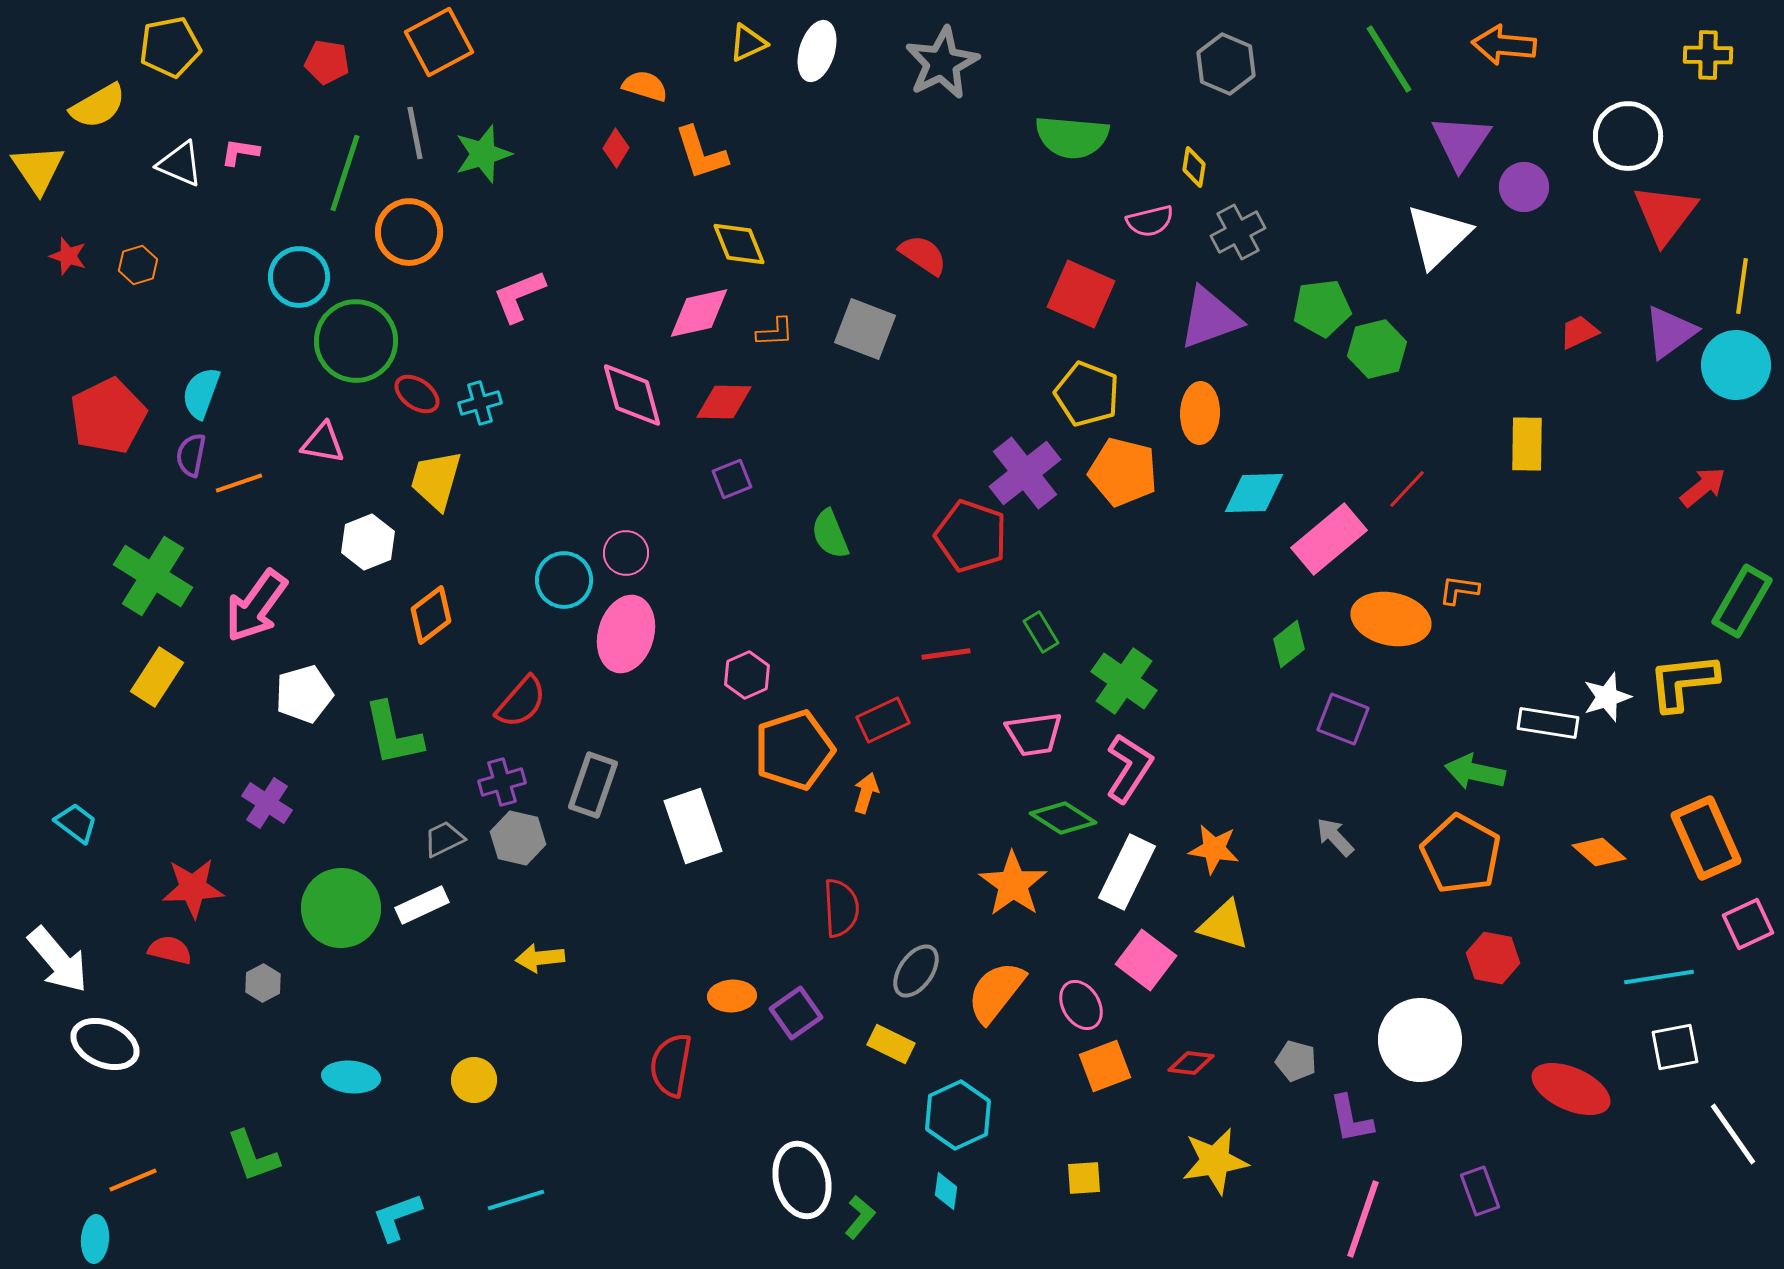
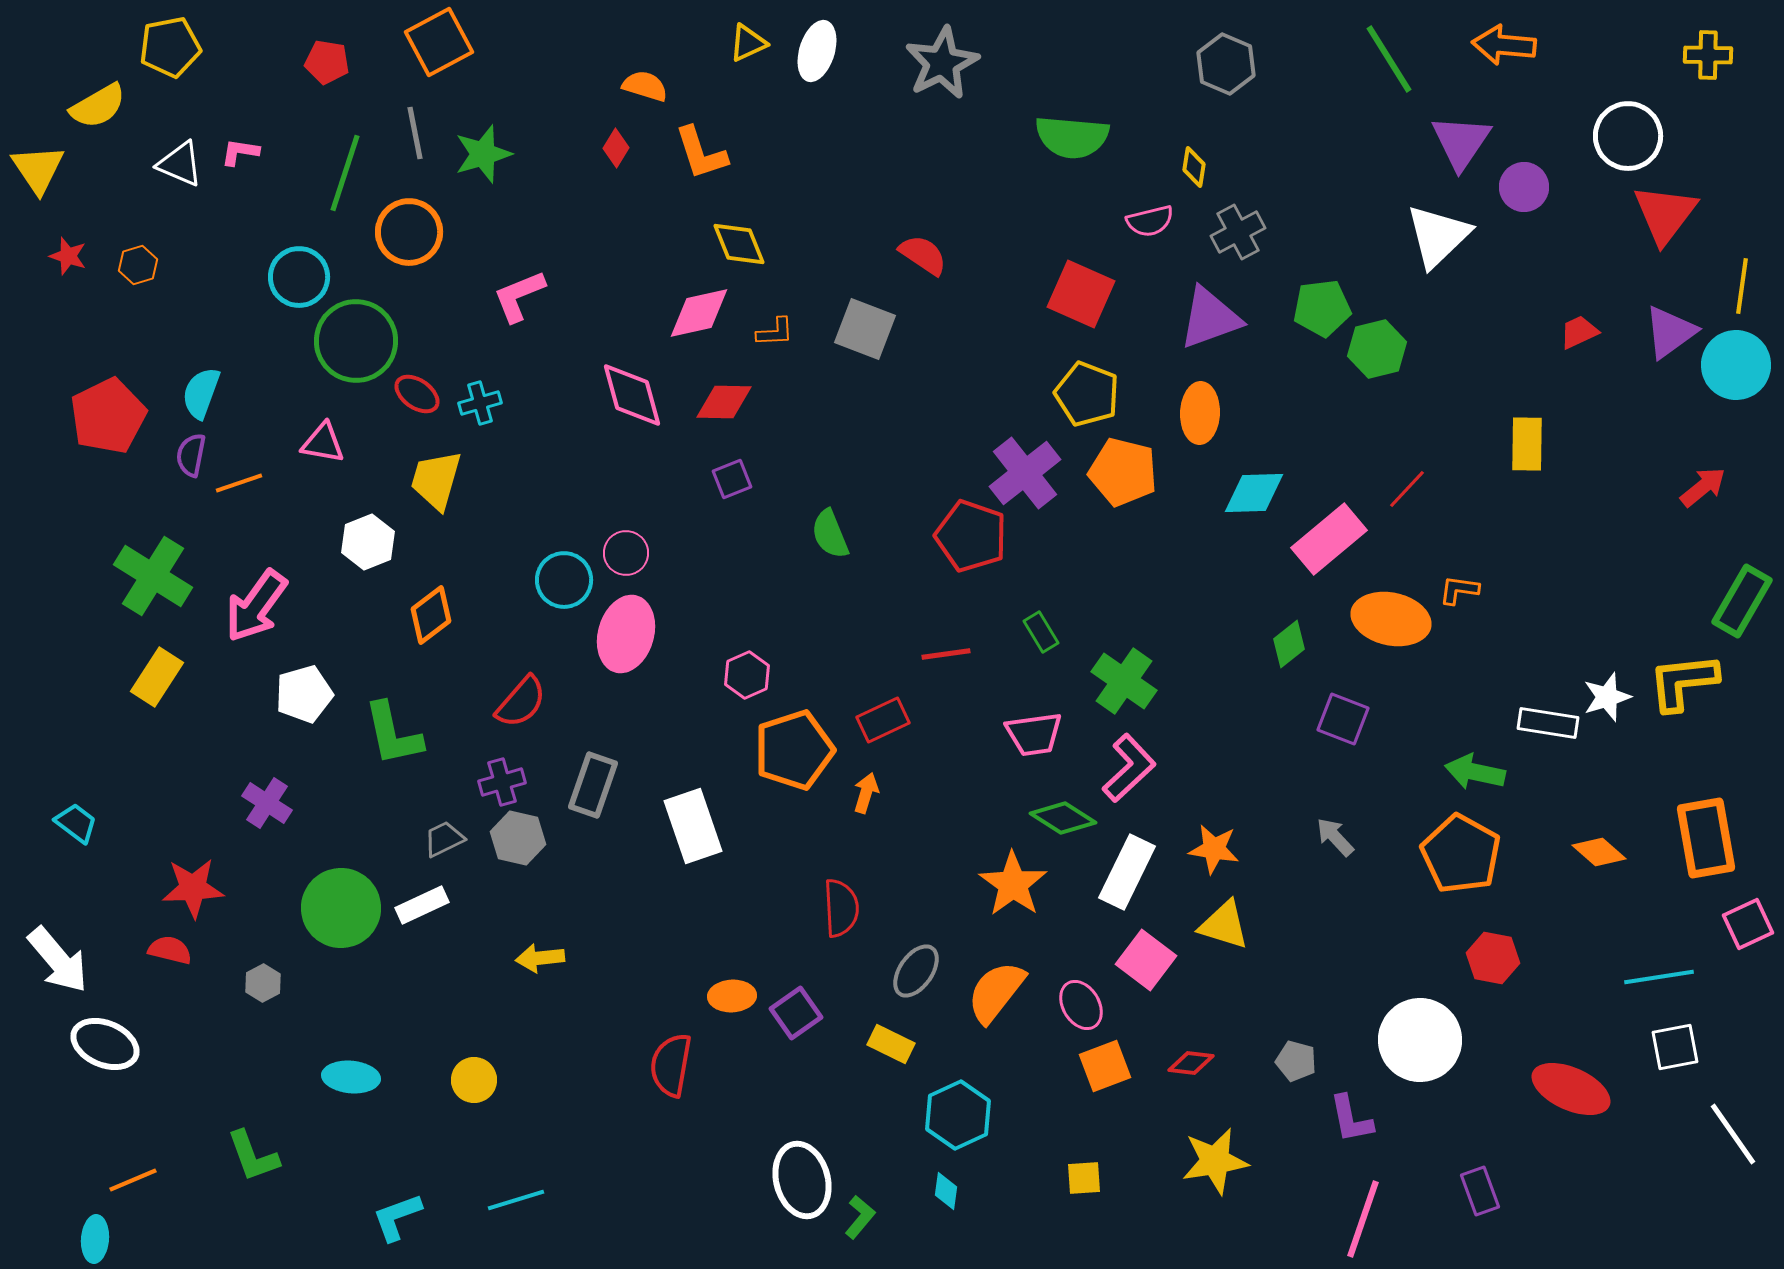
pink L-shape at (1129, 768): rotated 14 degrees clockwise
orange rectangle at (1706, 838): rotated 14 degrees clockwise
